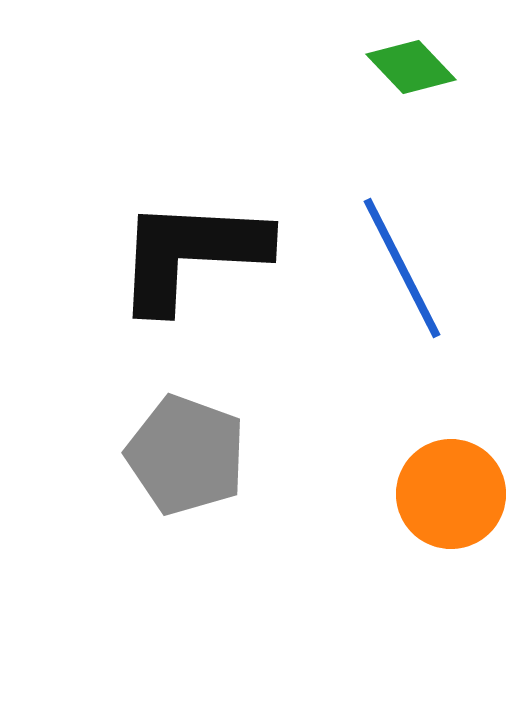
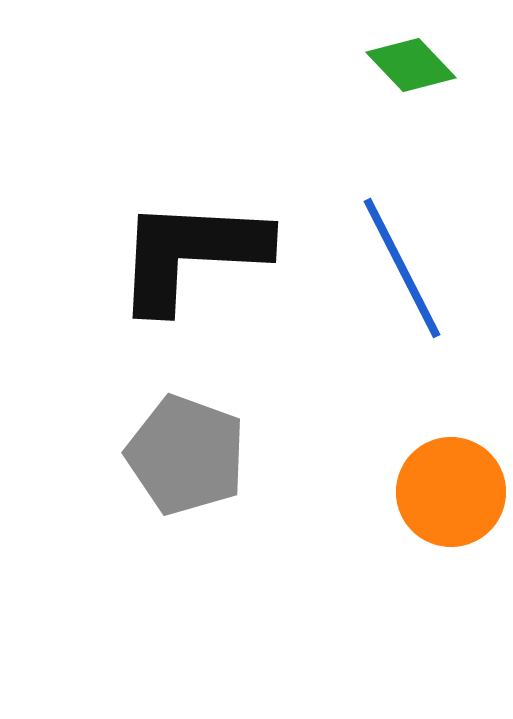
green diamond: moved 2 px up
orange circle: moved 2 px up
